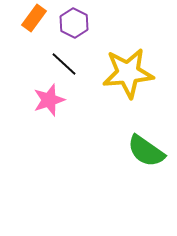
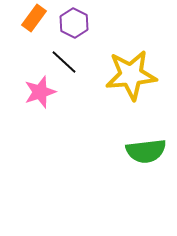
black line: moved 2 px up
yellow star: moved 3 px right, 2 px down
pink star: moved 9 px left, 8 px up
green semicircle: rotated 42 degrees counterclockwise
